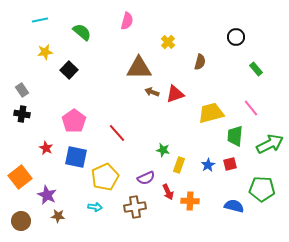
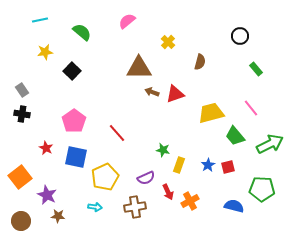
pink semicircle: rotated 144 degrees counterclockwise
black circle: moved 4 px right, 1 px up
black square: moved 3 px right, 1 px down
green trapezoid: rotated 45 degrees counterclockwise
red square: moved 2 px left, 3 px down
orange cross: rotated 30 degrees counterclockwise
